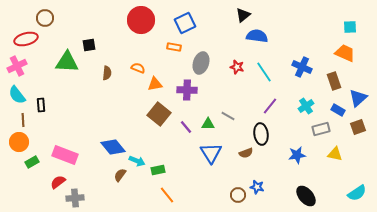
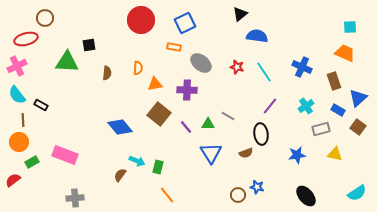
black triangle at (243, 15): moved 3 px left, 1 px up
gray ellipse at (201, 63): rotated 70 degrees counterclockwise
orange semicircle at (138, 68): rotated 72 degrees clockwise
black rectangle at (41, 105): rotated 56 degrees counterclockwise
brown square at (358, 127): rotated 35 degrees counterclockwise
blue diamond at (113, 147): moved 7 px right, 20 px up
green rectangle at (158, 170): moved 3 px up; rotated 64 degrees counterclockwise
red semicircle at (58, 182): moved 45 px left, 2 px up
